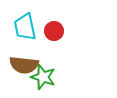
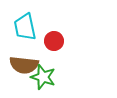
red circle: moved 10 px down
